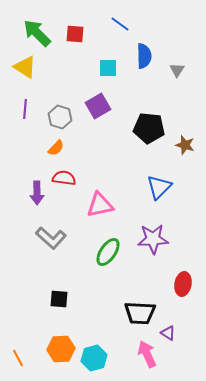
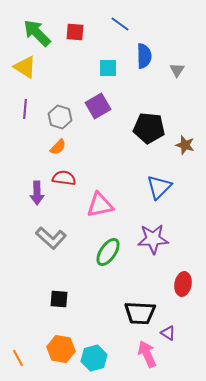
red square: moved 2 px up
orange semicircle: moved 2 px right, 1 px up
orange hexagon: rotated 12 degrees clockwise
